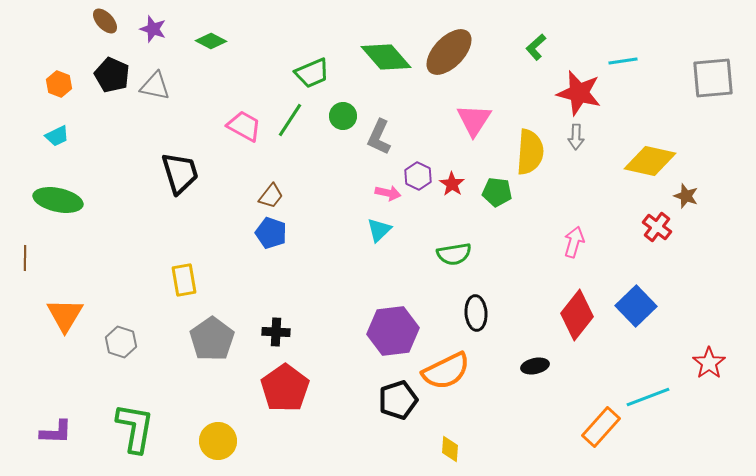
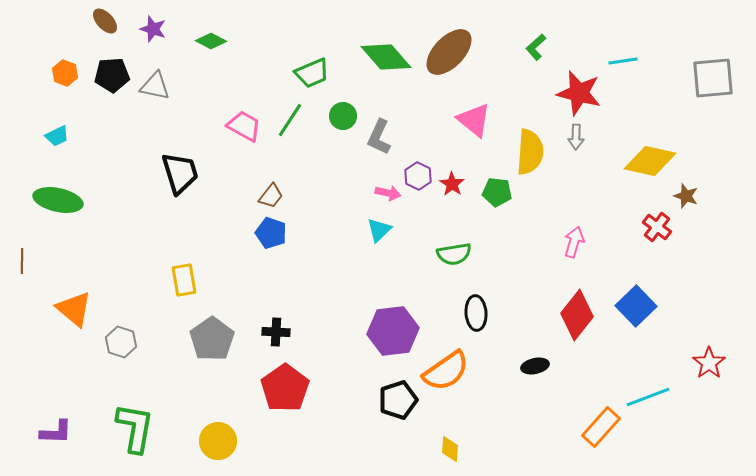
black pentagon at (112, 75): rotated 28 degrees counterclockwise
orange hexagon at (59, 84): moved 6 px right, 11 px up
pink triangle at (474, 120): rotated 24 degrees counterclockwise
brown line at (25, 258): moved 3 px left, 3 px down
orange triangle at (65, 315): moved 9 px right, 6 px up; rotated 21 degrees counterclockwise
orange semicircle at (446, 371): rotated 9 degrees counterclockwise
